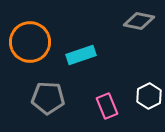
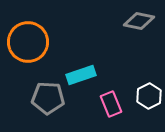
orange circle: moved 2 px left
cyan rectangle: moved 20 px down
pink rectangle: moved 4 px right, 2 px up
